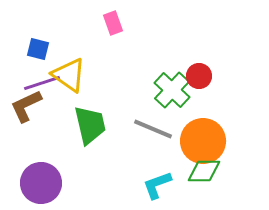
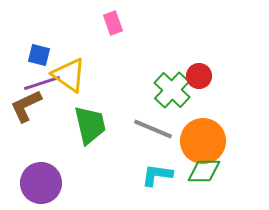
blue square: moved 1 px right, 6 px down
cyan L-shape: moved 10 px up; rotated 28 degrees clockwise
